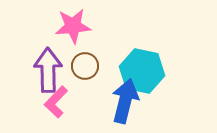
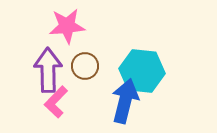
pink star: moved 6 px left
cyan hexagon: rotated 6 degrees counterclockwise
